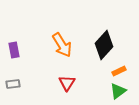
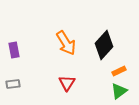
orange arrow: moved 4 px right, 2 px up
green triangle: moved 1 px right
